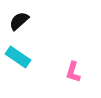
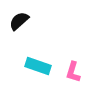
cyan rectangle: moved 20 px right, 9 px down; rotated 15 degrees counterclockwise
